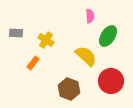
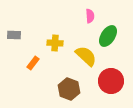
gray rectangle: moved 2 px left, 2 px down
yellow cross: moved 9 px right, 3 px down; rotated 28 degrees counterclockwise
